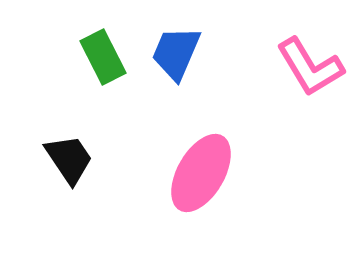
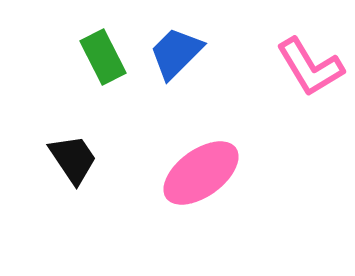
blue trapezoid: rotated 22 degrees clockwise
black trapezoid: moved 4 px right
pink ellipse: rotated 24 degrees clockwise
